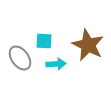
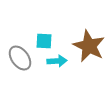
brown star: moved 1 px right, 1 px down
cyan arrow: moved 1 px right, 3 px up
